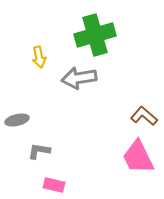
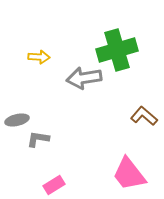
green cross: moved 22 px right, 15 px down
yellow arrow: rotated 75 degrees counterclockwise
gray arrow: moved 5 px right
gray L-shape: moved 1 px left, 12 px up
pink trapezoid: moved 9 px left, 17 px down; rotated 12 degrees counterclockwise
pink rectangle: rotated 45 degrees counterclockwise
